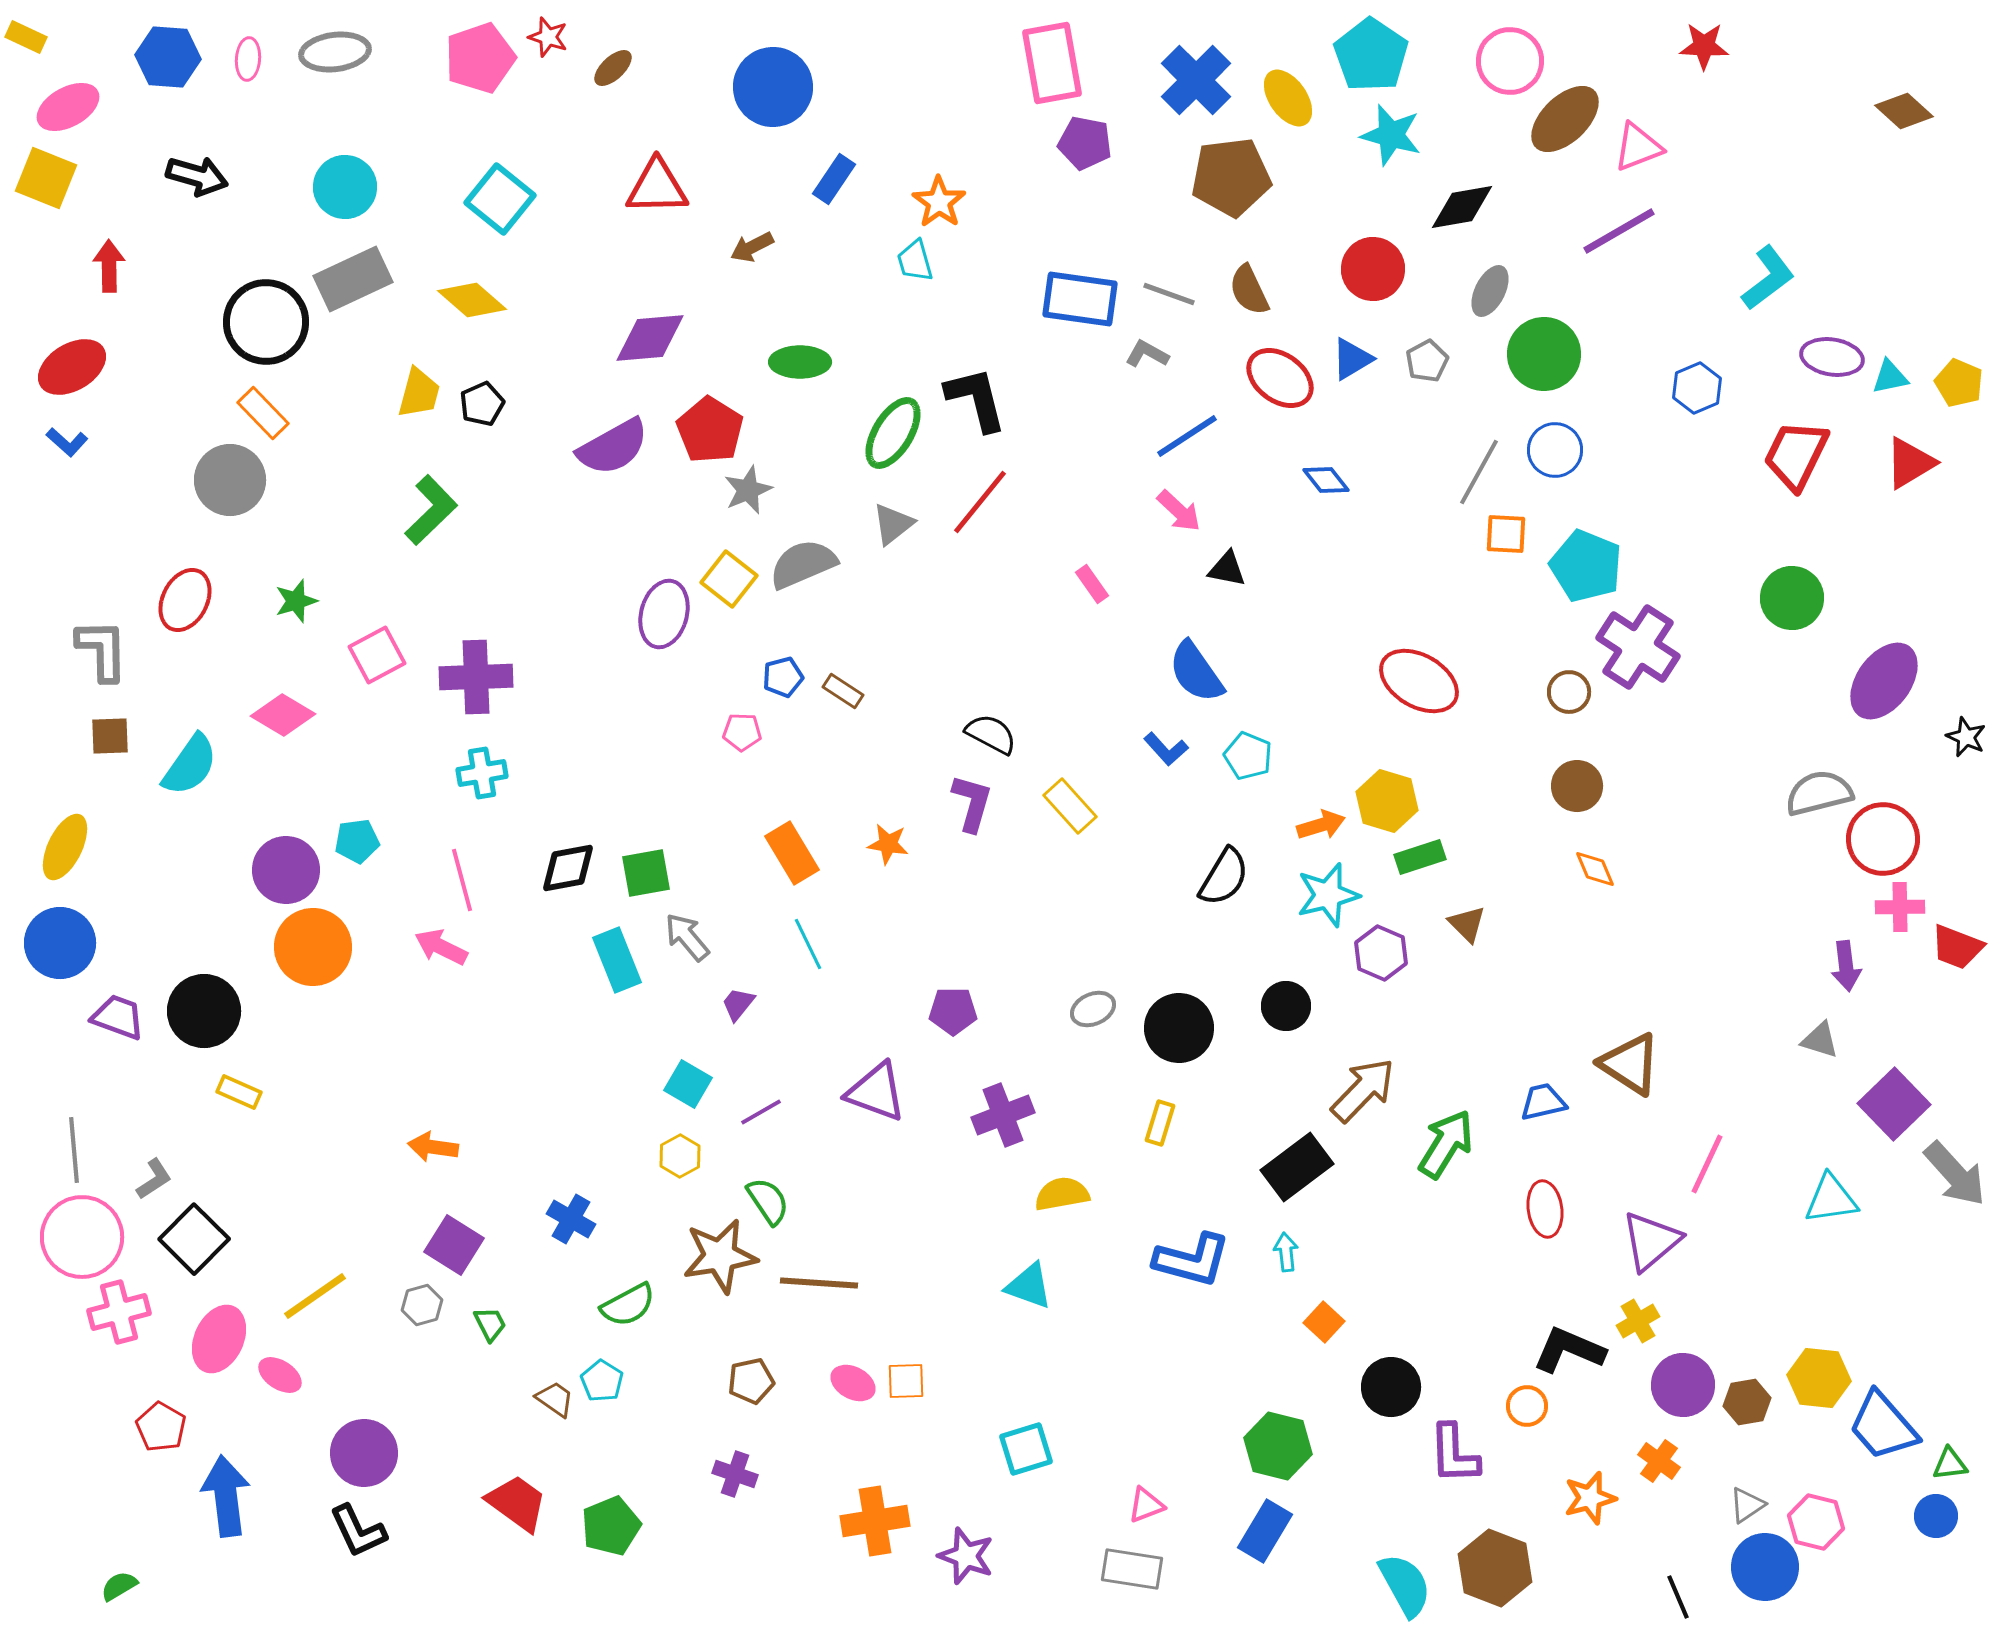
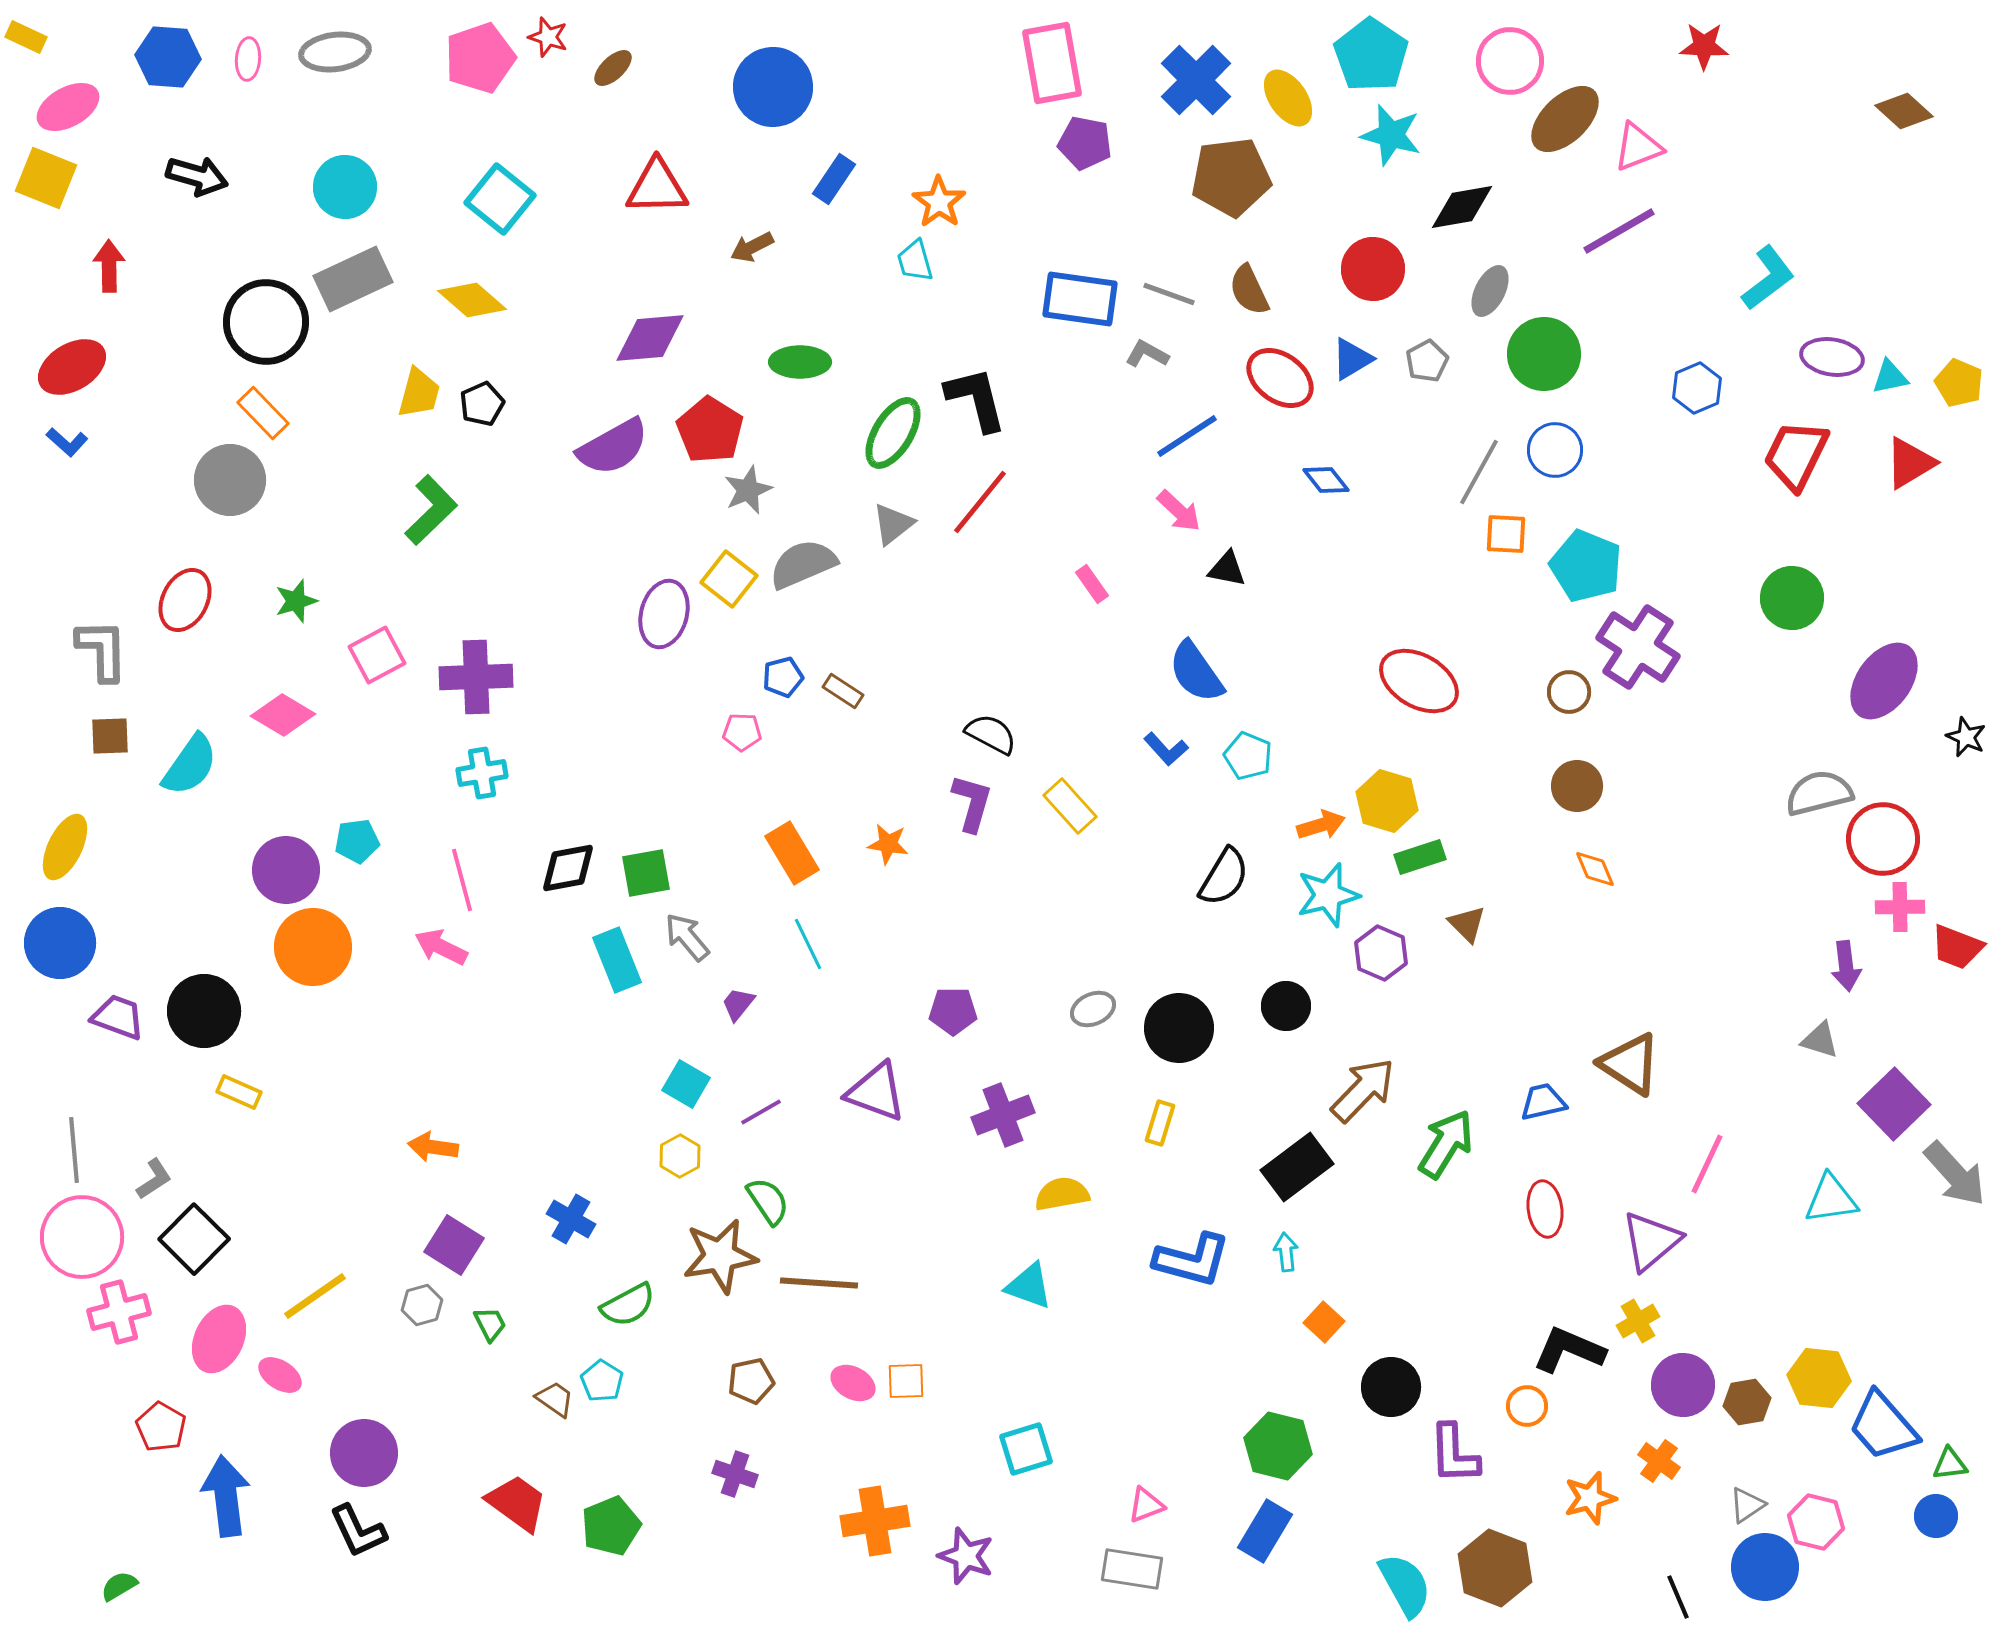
cyan square at (688, 1084): moved 2 px left
